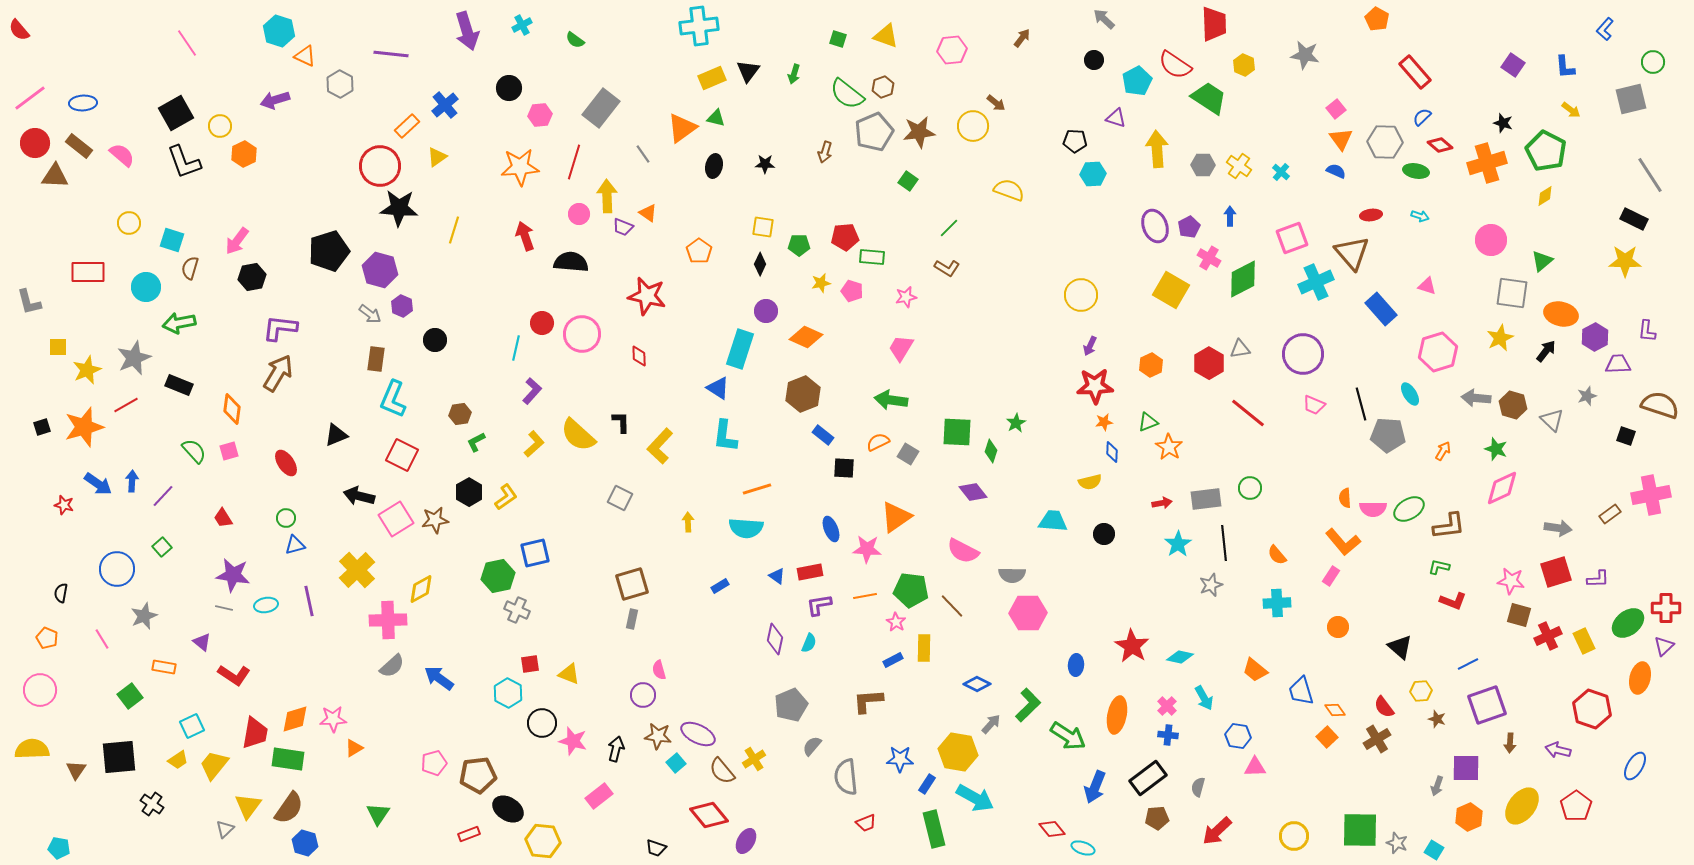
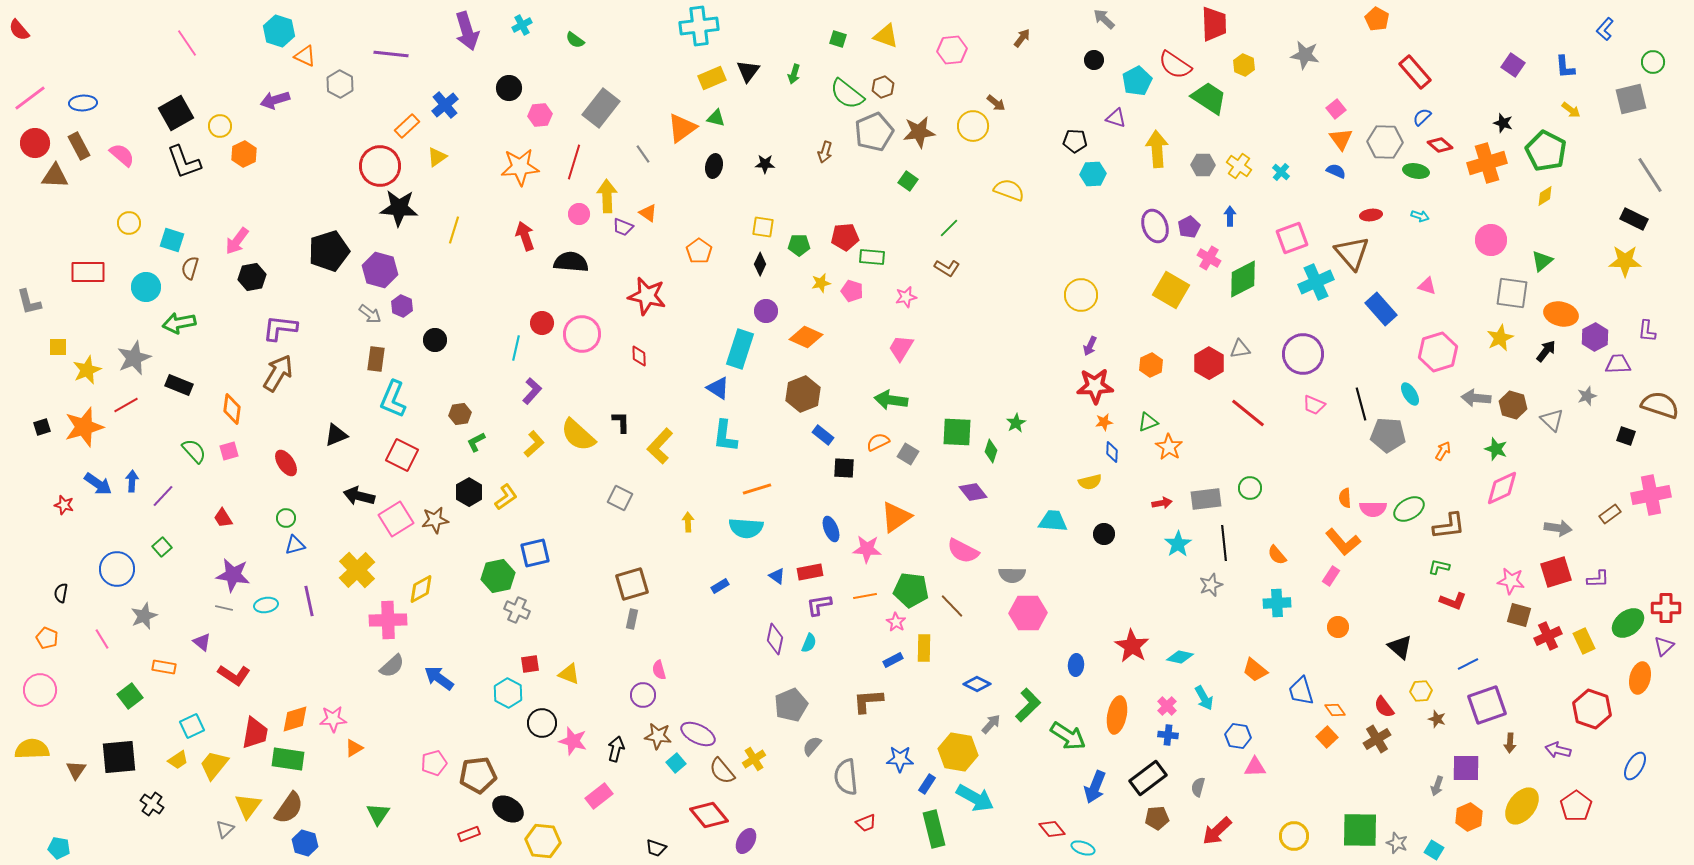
brown rectangle at (79, 146): rotated 24 degrees clockwise
